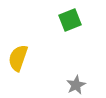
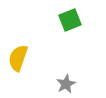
gray star: moved 10 px left, 1 px up
